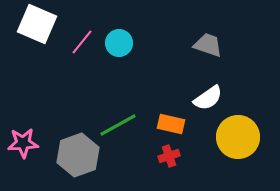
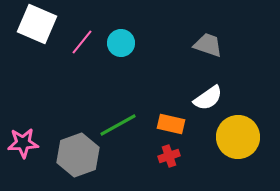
cyan circle: moved 2 px right
